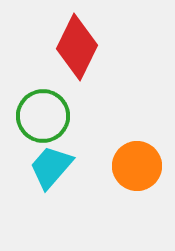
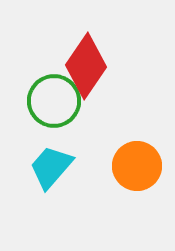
red diamond: moved 9 px right, 19 px down; rotated 8 degrees clockwise
green circle: moved 11 px right, 15 px up
